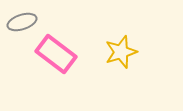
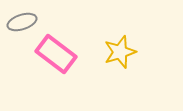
yellow star: moved 1 px left
